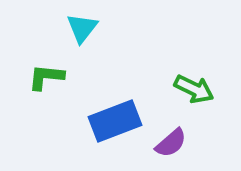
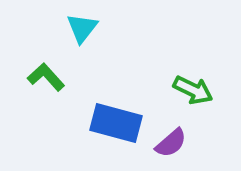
green L-shape: rotated 42 degrees clockwise
green arrow: moved 1 px left, 1 px down
blue rectangle: moved 1 px right, 2 px down; rotated 36 degrees clockwise
